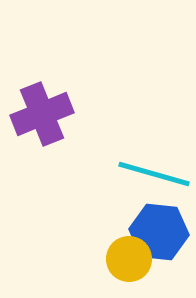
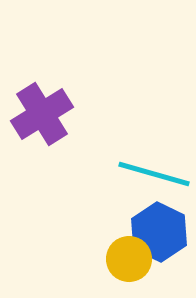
purple cross: rotated 10 degrees counterclockwise
blue hexagon: rotated 20 degrees clockwise
